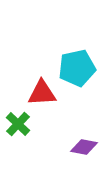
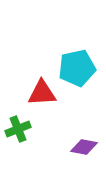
green cross: moved 5 px down; rotated 25 degrees clockwise
